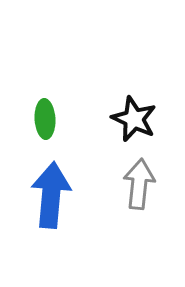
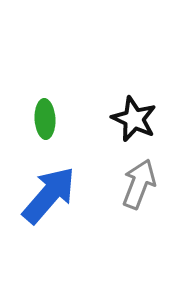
gray arrow: rotated 15 degrees clockwise
blue arrow: moved 2 px left; rotated 36 degrees clockwise
